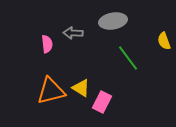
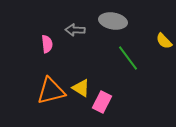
gray ellipse: rotated 20 degrees clockwise
gray arrow: moved 2 px right, 3 px up
yellow semicircle: rotated 24 degrees counterclockwise
